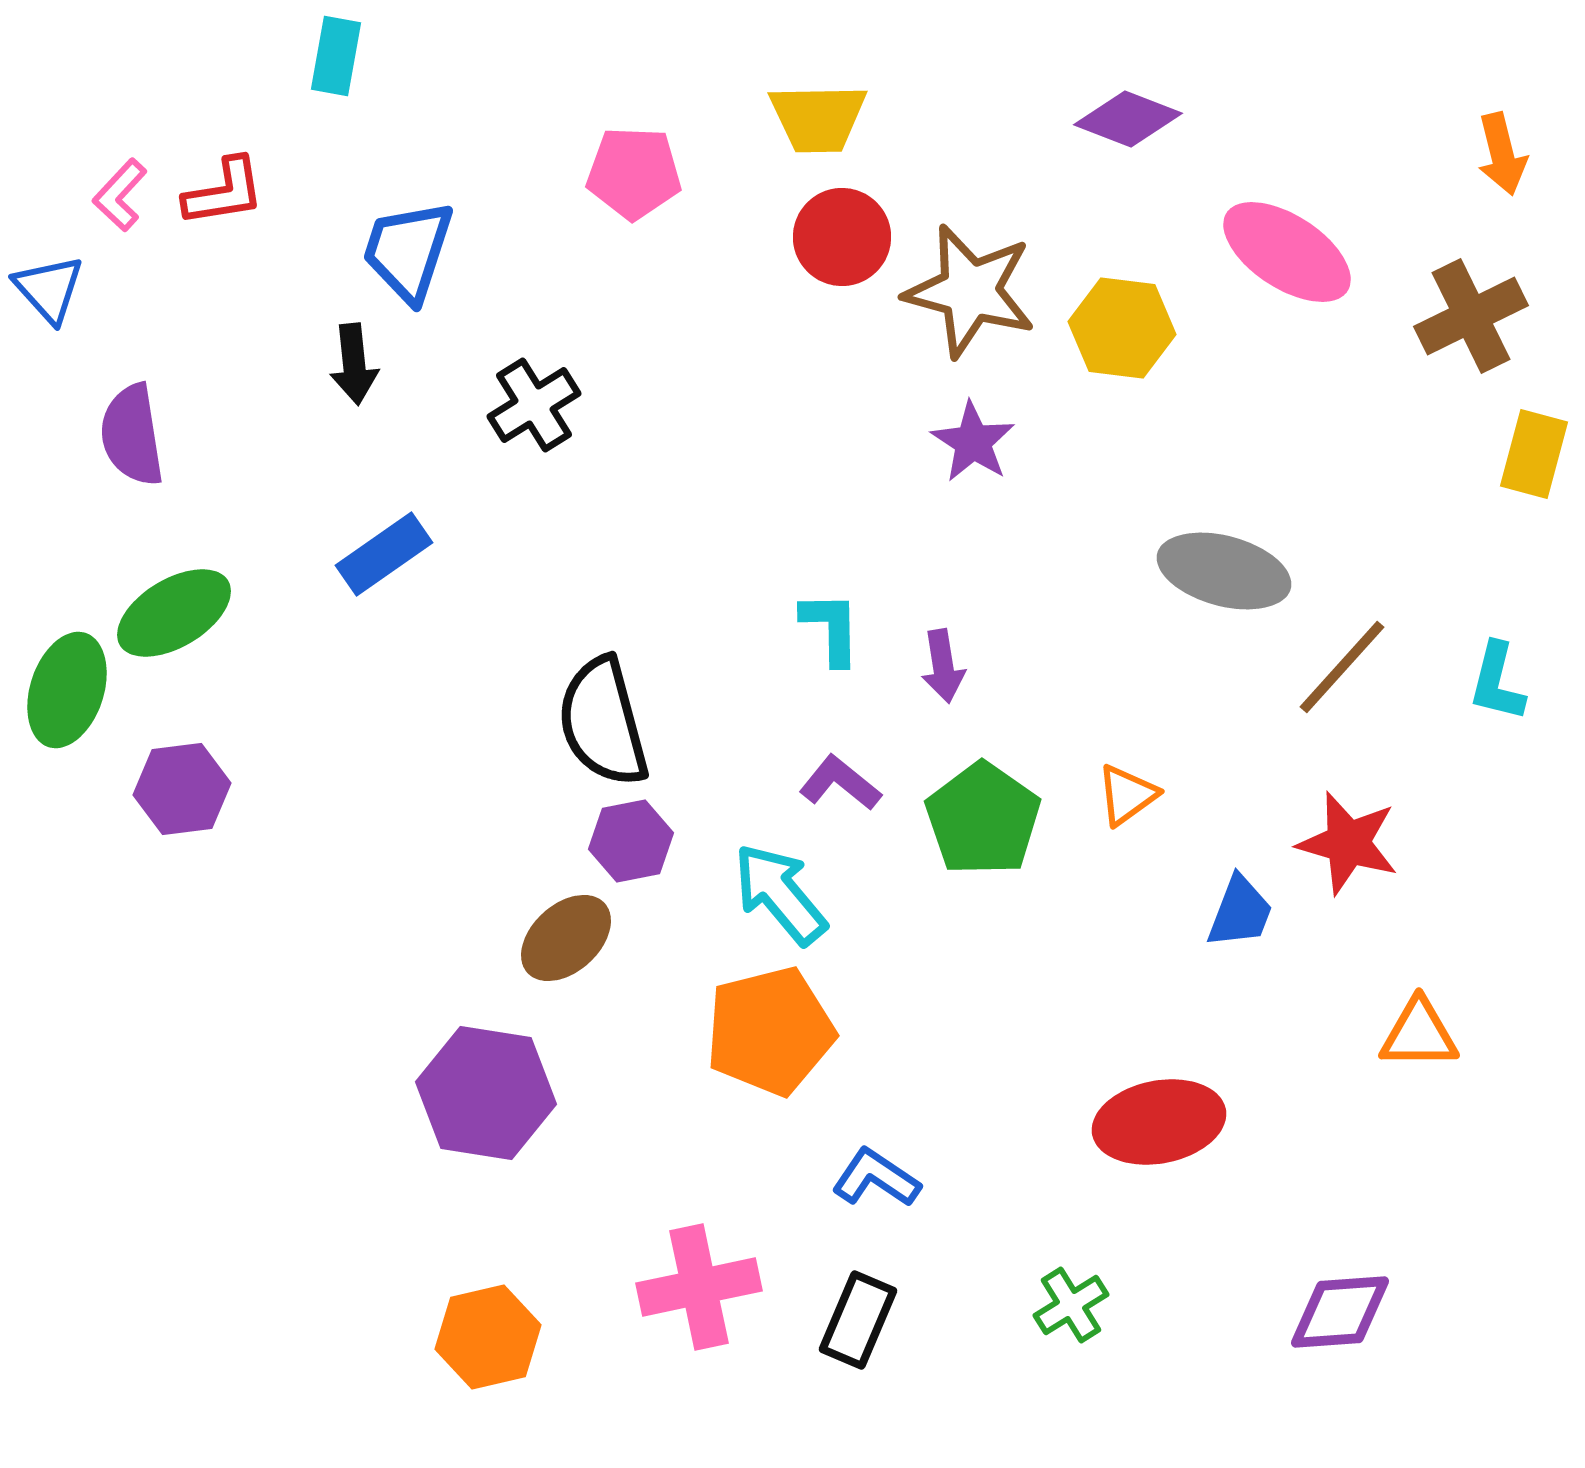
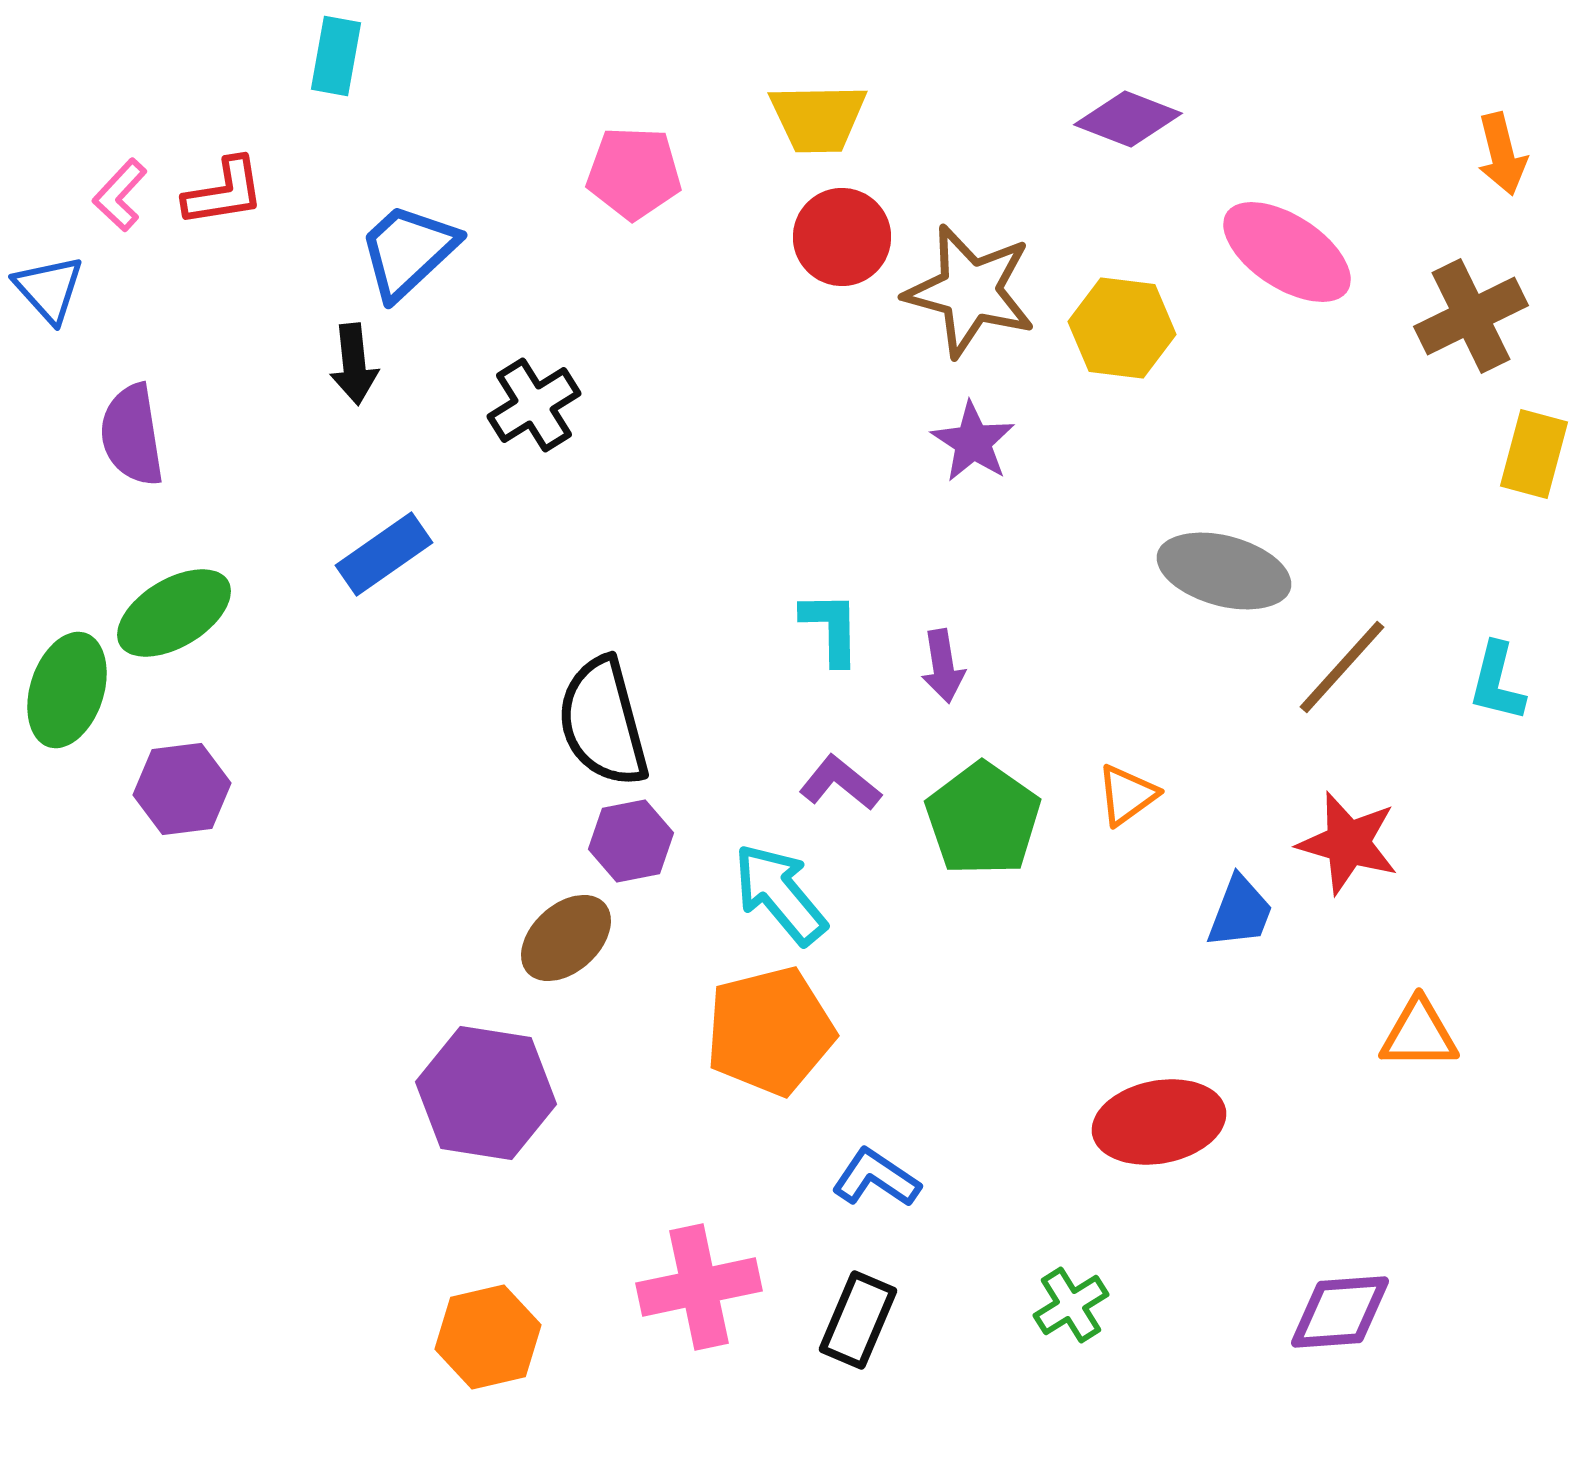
blue trapezoid at (408, 251): rotated 29 degrees clockwise
